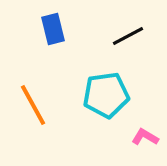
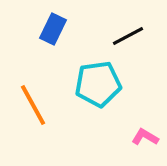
blue rectangle: rotated 40 degrees clockwise
cyan pentagon: moved 8 px left, 11 px up
